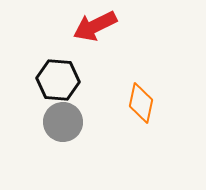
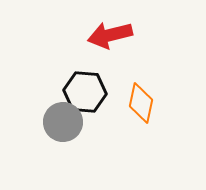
red arrow: moved 15 px right, 9 px down; rotated 12 degrees clockwise
black hexagon: moved 27 px right, 12 px down
